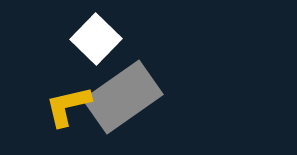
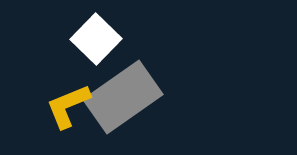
yellow L-shape: rotated 9 degrees counterclockwise
